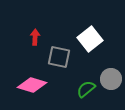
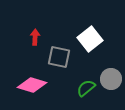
green semicircle: moved 1 px up
